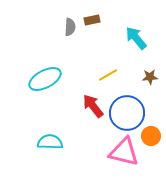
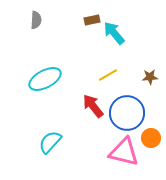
gray semicircle: moved 34 px left, 7 px up
cyan arrow: moved 22 px left, 5 px up
orange circle: moved 2 px down
cyan semicircle: rotated 50 degrees counterclockwise
